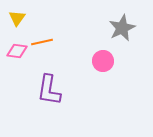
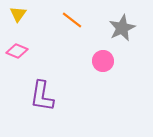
yellow triangle: moved 1 px right, 4 px up
orange line: moved 30 px right, 22 px up; rotated 50 degrees clockwise
pink diamond: rotated 15 degrees clockwise
purple L-shape: moved 7 px left, 6 px down
